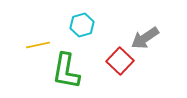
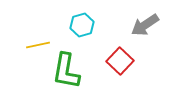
gray arrow: moved 13 px up
